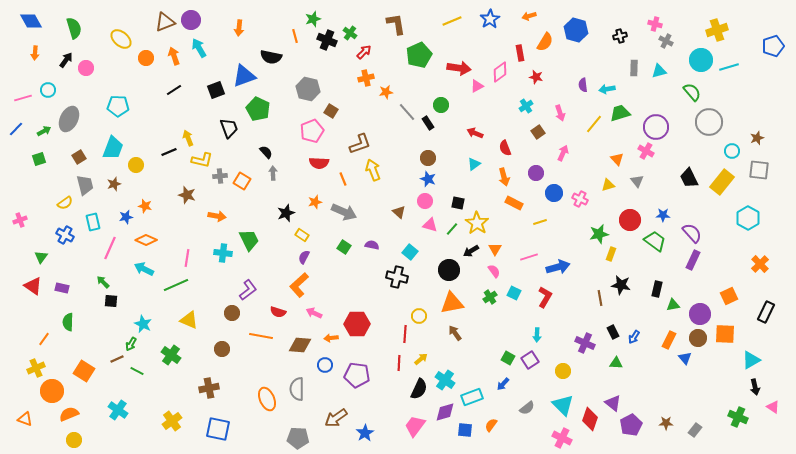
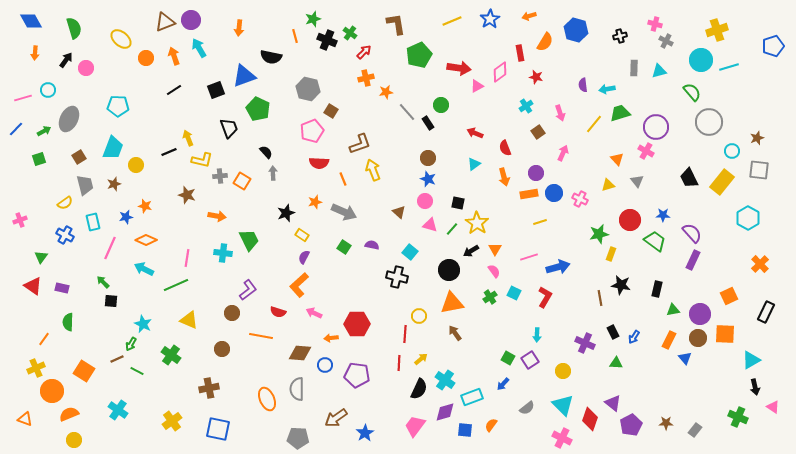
orange rectangle at (514, 203): moved 15 px right, 9 px up; rotated 36 degrees counterclockwise
green triangle at (673, 305): moved 5 px down
brown diamond at (300, 345): moved 8 px down
